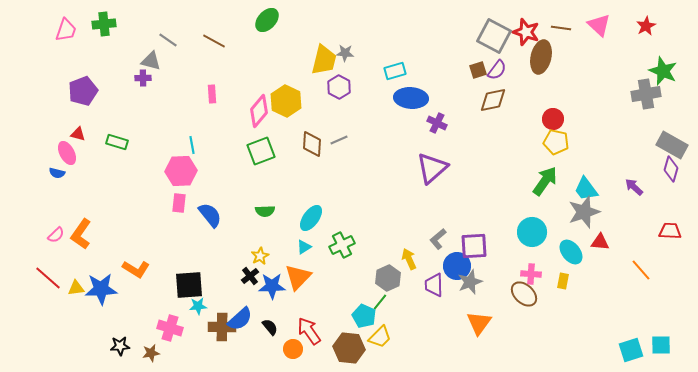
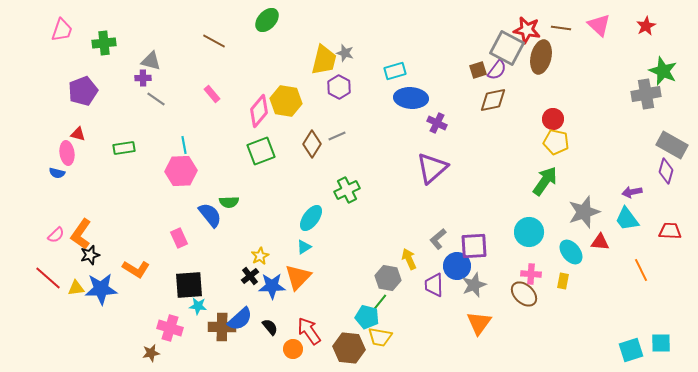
green cross at (104, 24): moved 19 px down
pink trapezoid at (66, 30): moved 4 px left
red star at (526, 32): moved 1 px right, 2 px up; rotated 8 degrees counterclockwise
gray square at (494, 36): moved 13 px right, 12 px down
gray line at (168, 40): moved 12 px left, 59 px down
gray star at (345, 53): rotated 12 degrees clockwise
pink rectangle at (212, 94): rotated 36 degrees counterclockwise
yellow hexagon at (286, 101): rotated 16 degrees counterclockwise
gray line at (339, 140): moved 2 px left, 4 px up
green rectangle at (117, 142): moved 7 px right, 6 px down; rotated 25 degrees counterclockwise
brown diamond at (312, 144): rotated 28 degrees clockwise
cyan line at (192, 145): moved 8 px left
pink ellipse at (67, 153): rotated 20 degrees clockwise
purple diamond at (671, 169): moved 5 px left, 2 px down
purple arrow at (634, 187): moved 2 px left, 5 px down; rotated 54 degrees counterclockwise
cyan trapezoid at (586, 189): moved 41 px right, 30 px down
pink rectangle at (179, 203): moved 35 px down; rotated 30 degrees counterclockwise
green semicircle at (265, 211): moved 36 px left, 9 px up
cyan circle at (532, 232): moved 3 px left
green cross at (342, 245): moved 5 px right, 55 px up
orange line at (641, 270): rotated 15 degrees clockwise
gray hexagon at (388, 278): rotated 25 degrees counterclockwise
gray star at (470, 282): moved 4 px right, 3 px down
cyan star at (198, 306): rotated 12 degrees clockwise
cyan pentagon at (364, 316): moved 3 px right, 1 px down; rotated 10 degrees counterclockwise
yellow trapezoid at (380, 337): rotated 55 degrees clockwise
cyan square at (661, 345): moved 2 px up
black star at (120, 346): moved 30 px left, 91 px up; rotated 12 degrees counterclockwise
